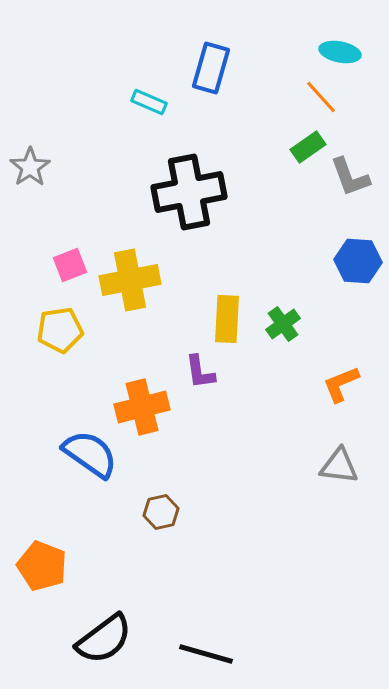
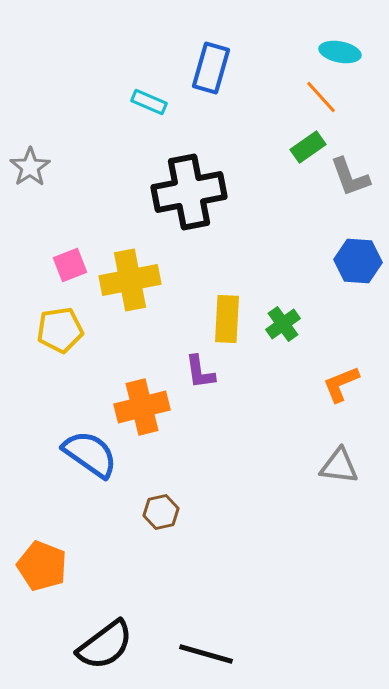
black semicircle: moved 1 px right, 6 px down
